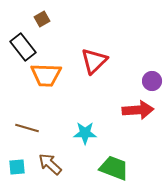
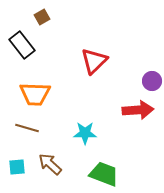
brown square: moved 2 px up
black rectangle: moved 1 px left, 2 px up
orange trapezoid: moved 11 px left, 19 px down
green trapezoid: moved 10 px left, 6 px down
